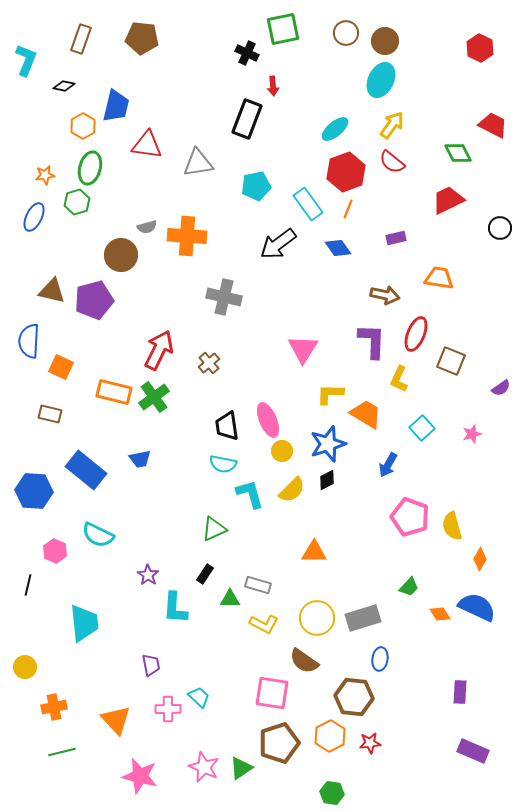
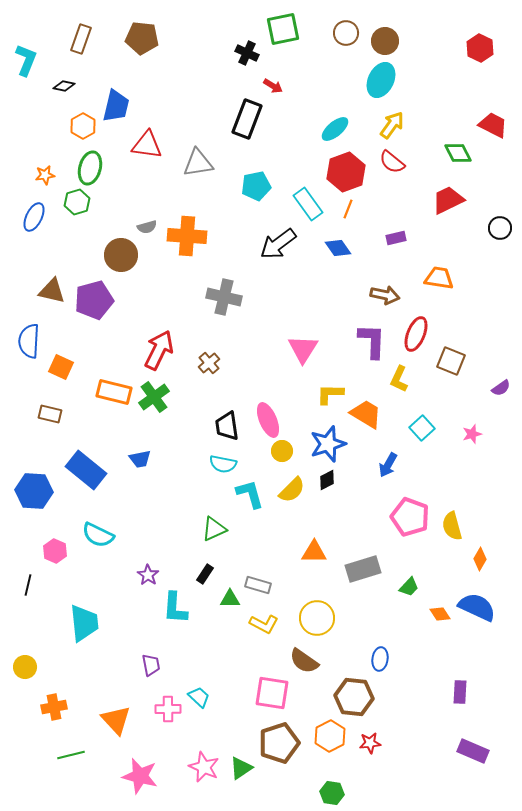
red arrow at (273, 86): rotated 54 degrees counterclockwise
gray rectangle at (363, 618): moved 49 px up
green line at (62, 752): moved 9 px right, 3 px down
